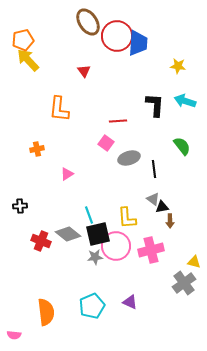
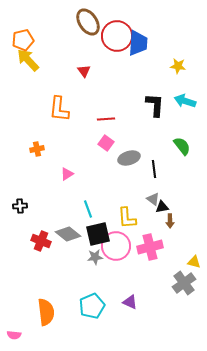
red line: moved 12 px left, 2 px up
cyan line: moved 1 px left, 6 px up
pink cross: moved 1 px left, 3 px up
